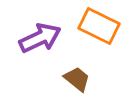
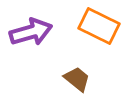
purple arrow: moved 9 px left, 6 px up; rotated 9 degrees clockwise
